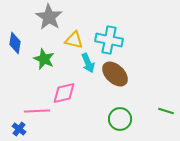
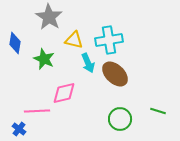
cyan cross: rotated 20 degrees counterclockwise
green line: moved 8 px left
